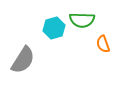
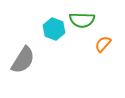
cyan hexagon: moved 1 px down; rotated 25 degrees counterclockwise
orange semicircle: rotated 60 degrees clockwise
